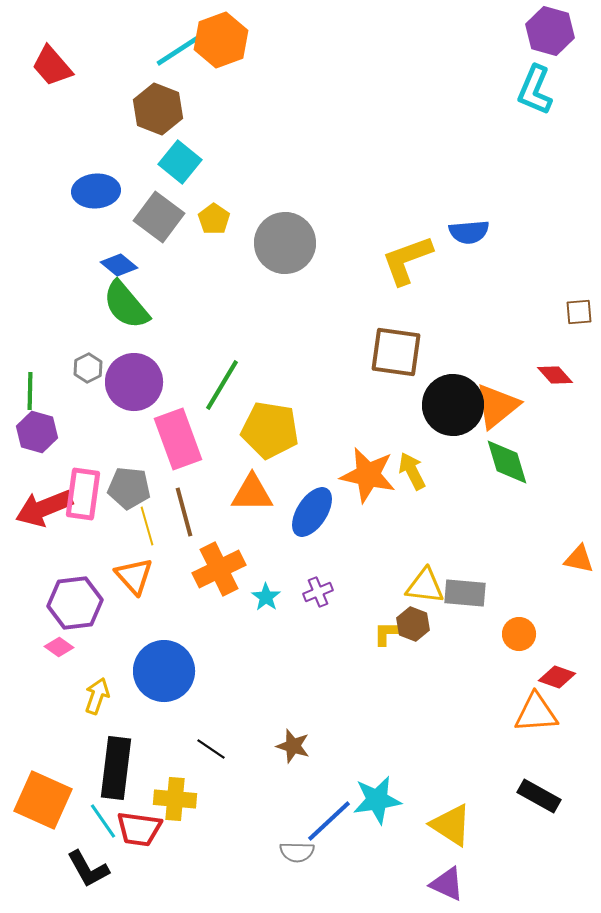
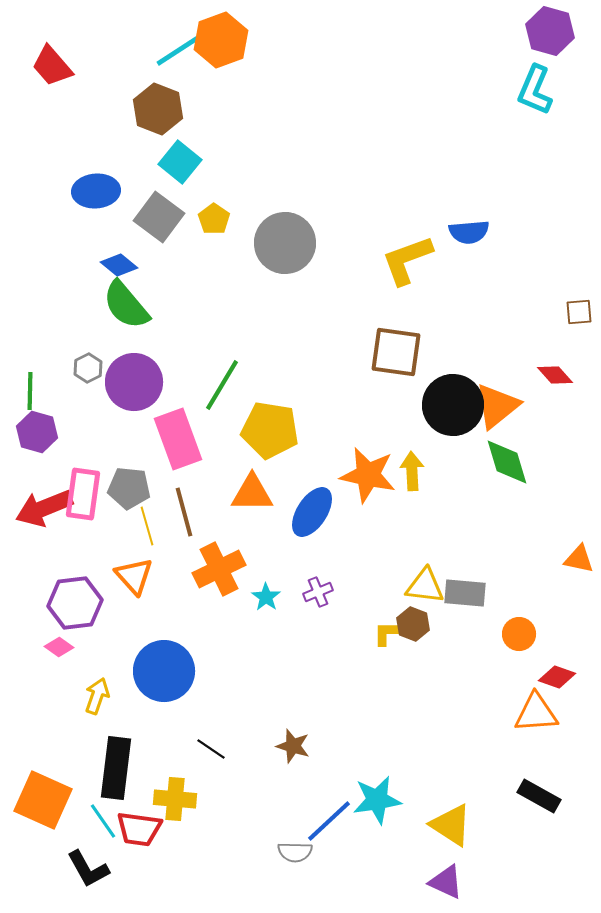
yellow arrow at (412, 471): rotated 24 degrees clockwise
gray semicircle at (297, 852): moved 2 px left
purple triangle at (447, 884): moved 1 px left, 2 px up
